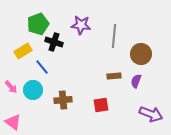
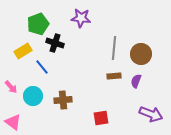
purple star: moved 7 px up
gray line: moved 12 px down
black cross: moved 1 px right, 1 px down
cyan circle: moved 6 px down
red square: moved 13 px down
